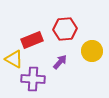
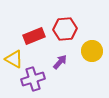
red rectangle: moved 2 px right, 4 px up
purple cross: rotated 20 degrees counterclockwise
